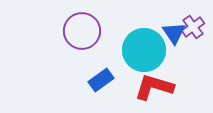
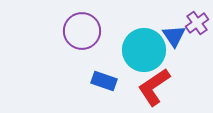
purple cross: moved 4 px right, 4 px up
blue triangle: moved 3 px down
blue rectangle: moved 3 px right, 1 px down; rotated 55 degrees clockwise
red L-shape: rotated 51 degrees counterclockwise
